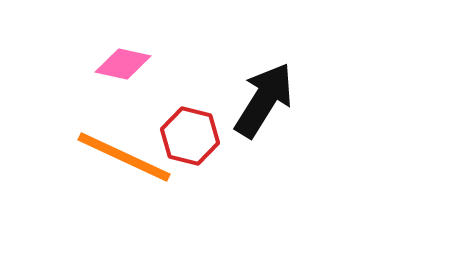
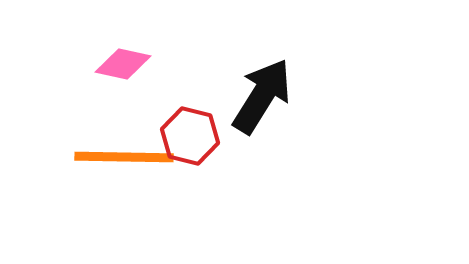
black arrow: moved 2 px left, 4 px up
orange line: rotated 24 degrees counterclockwise
